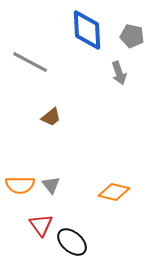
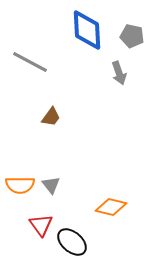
brown trapezoid: rotated 15 degrees counterclockwise
orange diamond: moved 3 px left, 15 px down
